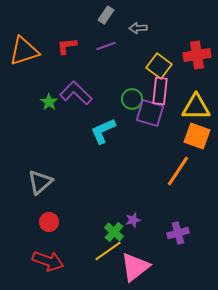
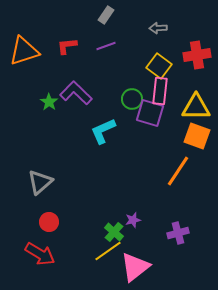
gray arrow: moved 20 px right
red arrow: moved 8 px left, 7 px up; rotated 12 degrees clockwise
